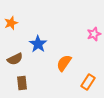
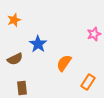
orange star: moved 3 px right, 3 px up
brown rectangle: moved 5 px down
